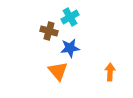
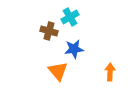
blue star: moved 4 px right, 1 px down
